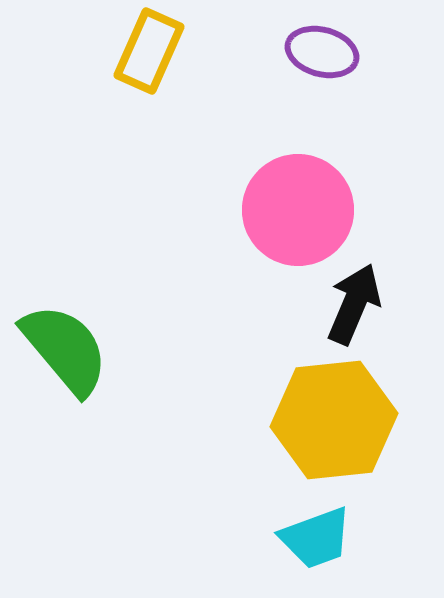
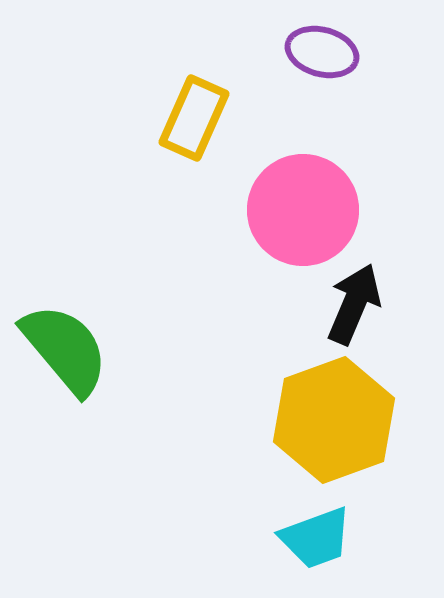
yellow rectangle: moved 45 px right, 67 px down
pink circle: moved 5 px right
yellow hexagon: rotated 14 degrees counterclockwise
